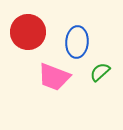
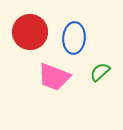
red circle: moved 2 px right
blue ellipse: moved 3 px left, 4 px up
